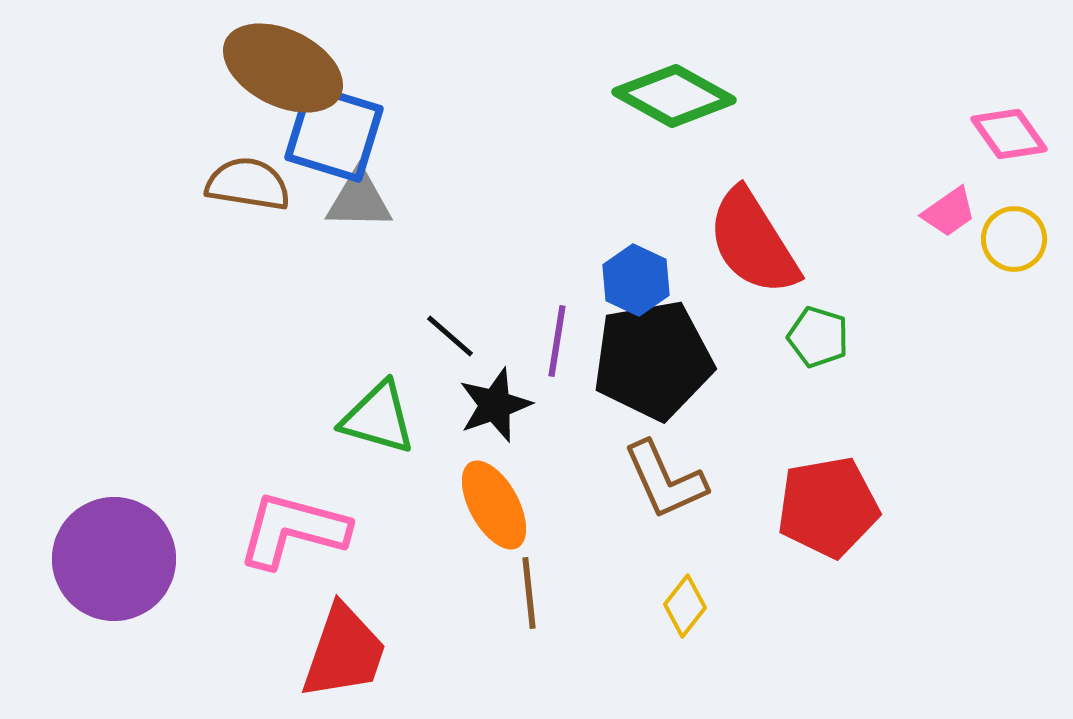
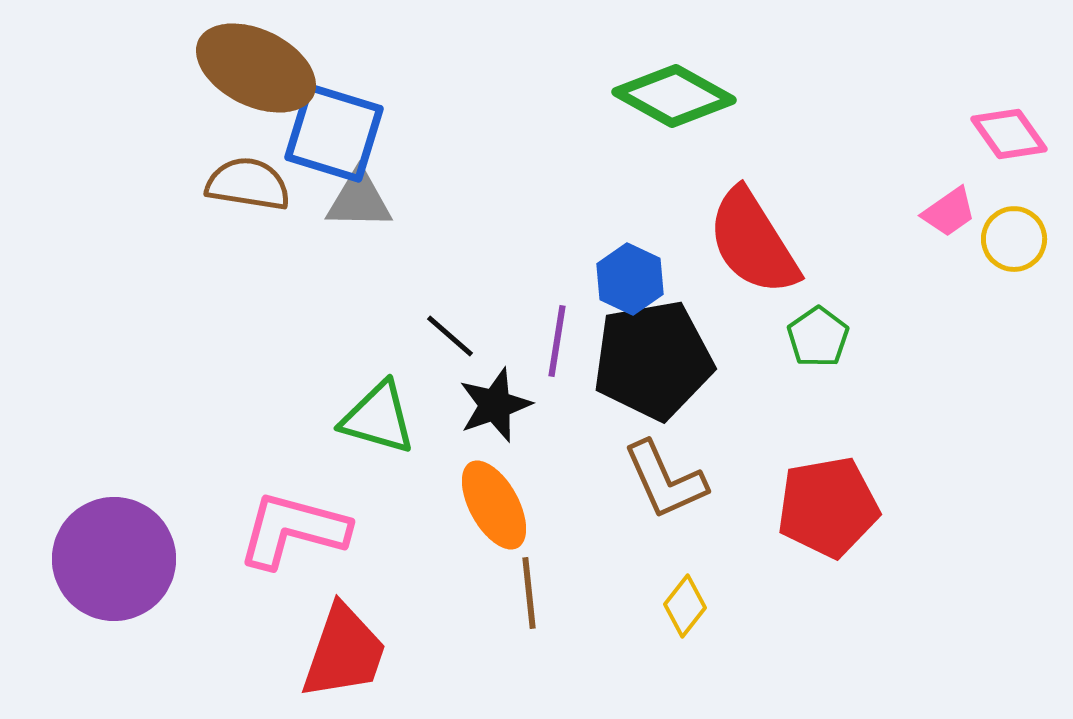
brown ellipse: moved 27 px left
blue hexagon: moved 6 px left, 1 px up
green pentagon: rotated 20 degrees clockwise
